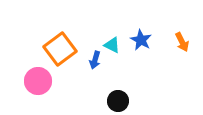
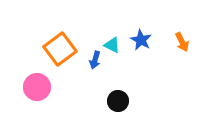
pink circle: moved 1 px left, 6 px down
